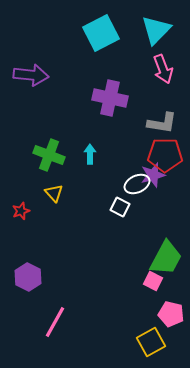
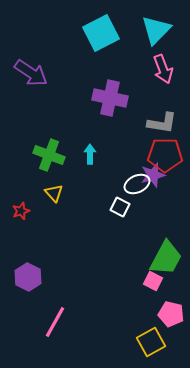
purple arrow: moved 2 px up; rotated 28 degrees clockwise
